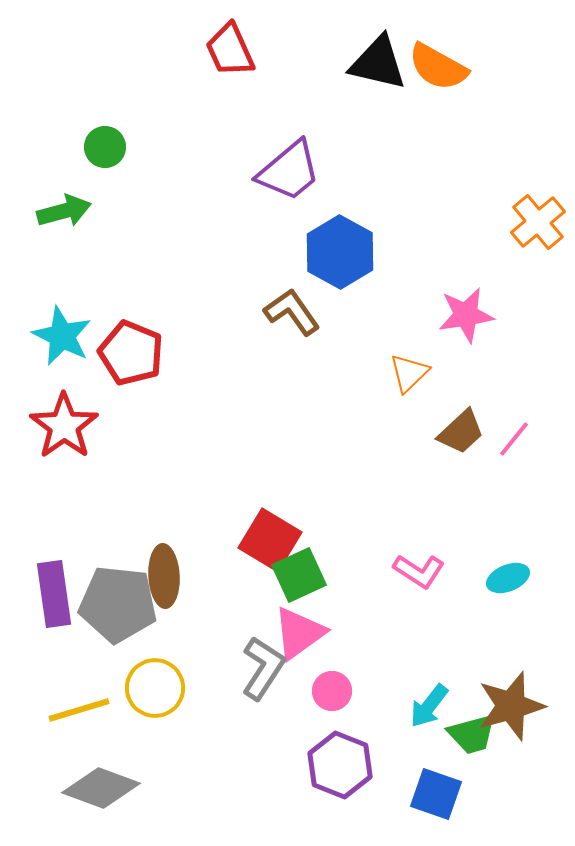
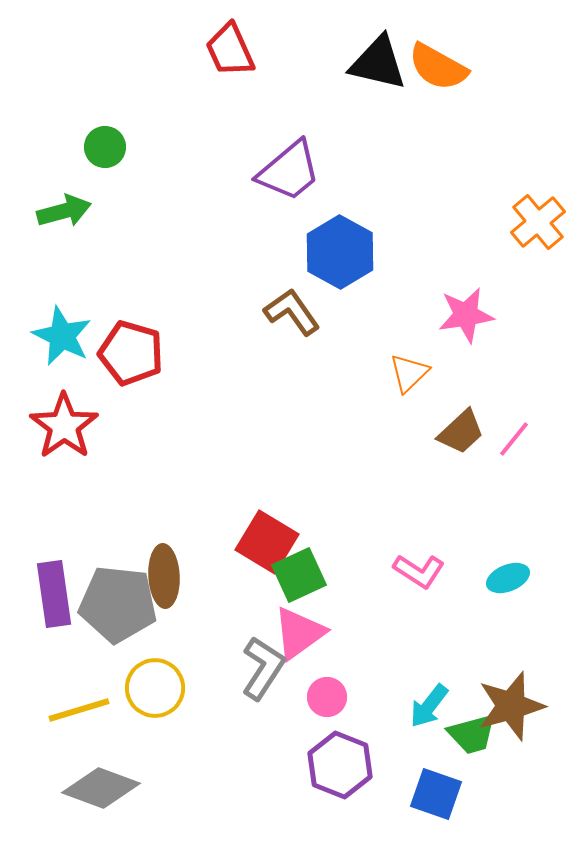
red pentagon: rotated 6 degrees counterclockwise
red square: moved 3 px left, 2 px down
pink circle: moved 5 px left, 6 px down
